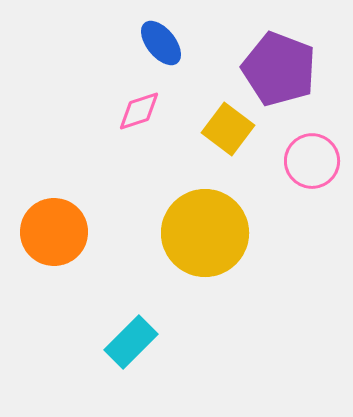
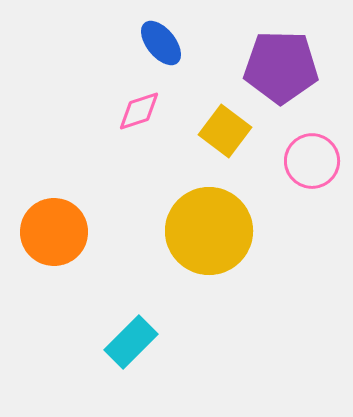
purple pentagon: moved 2 px right, 2 px up; rotated 20 degrees counterclockwise
yellow square: moved 3 px left, 2 px down
yellow circle: moved 4 px right, 2 px up
